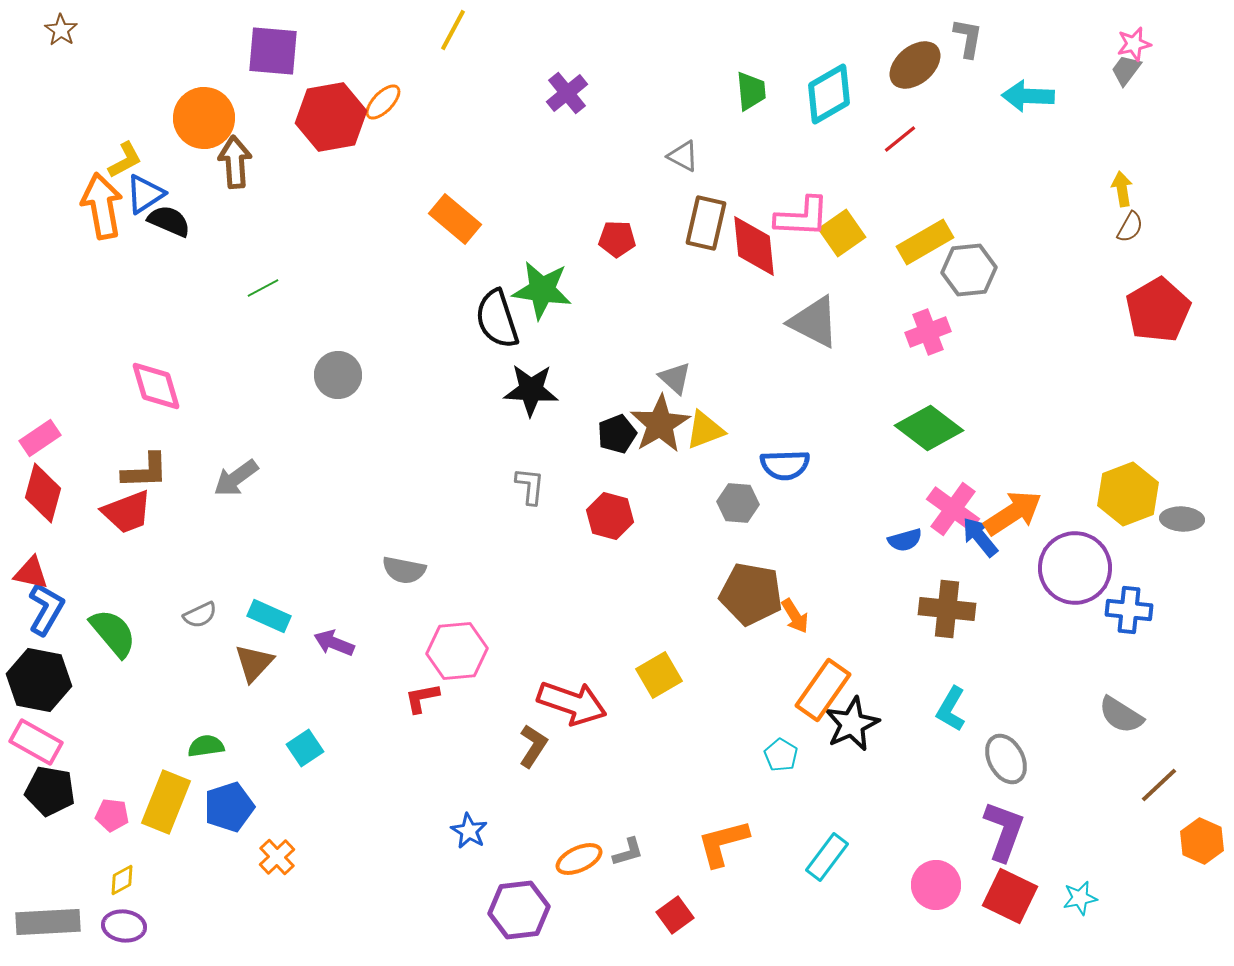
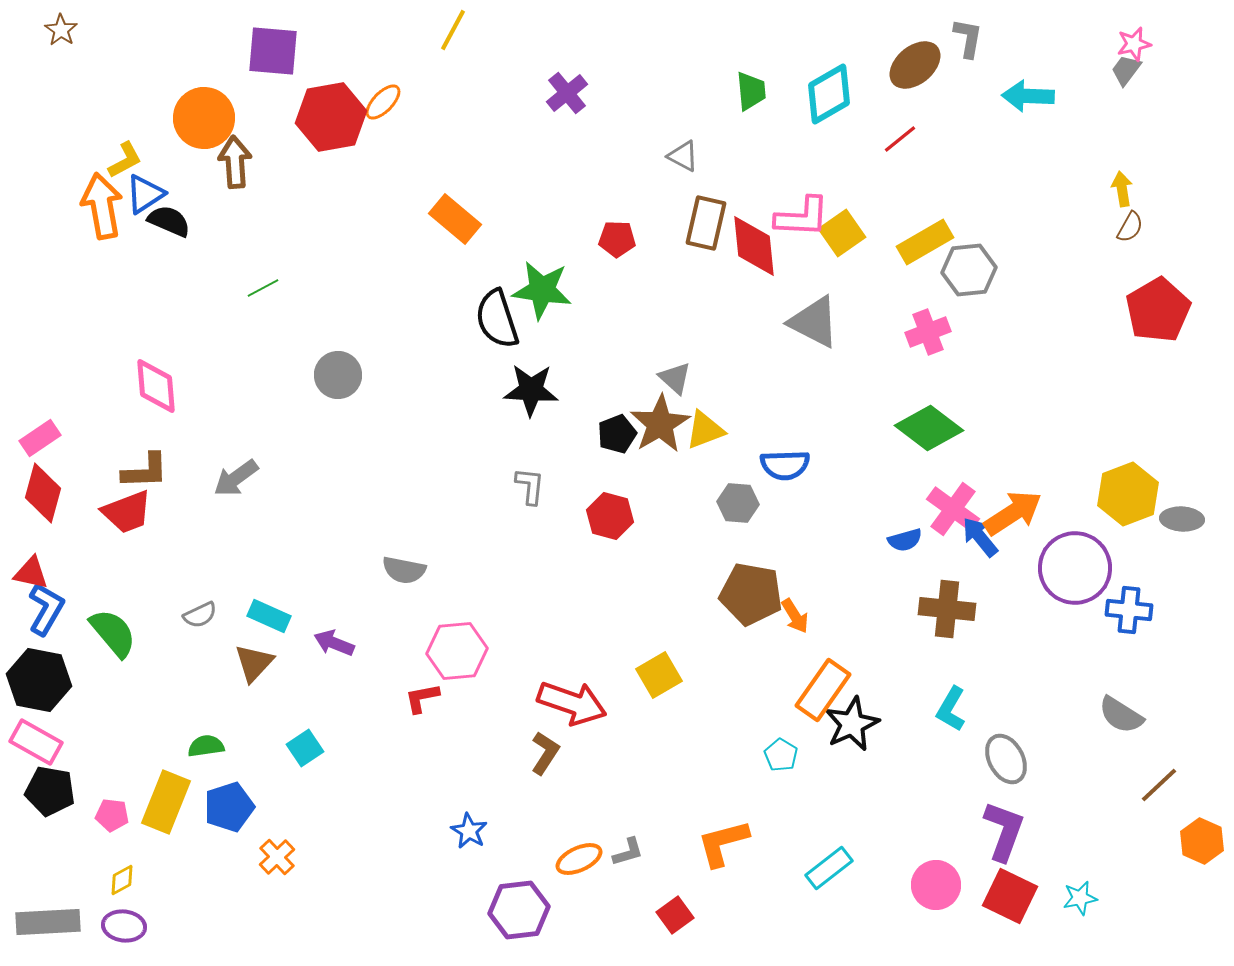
pink diamond at (156, 386): rotated 12 degrees clockwise
brown L-shape at (533, 746): moved 12 px right, 7 px down
cyan rectangle at (827, 857): moved 2 px right, 11 px down; rotated 15 degrees clockwise
